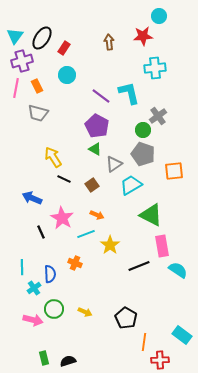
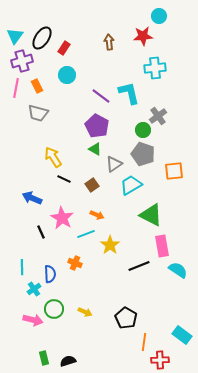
cyan cross at (34, 288): moved 1 px down
